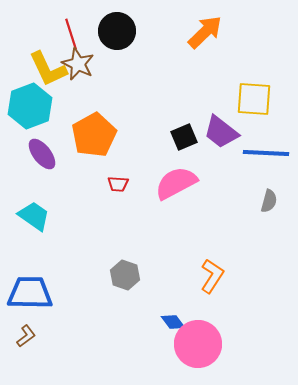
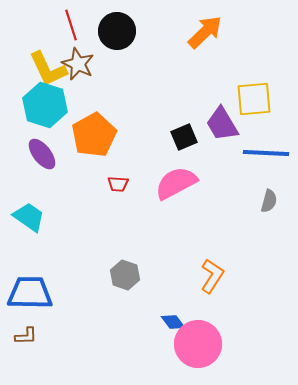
red line: moved 9 px up
yellow square: rotated 9 degrees counterclockwise
cyan hexagon: moved 15 px right, 1 px up; rotated 21 degrees counterclockwise
purple trapezoid: moved 1 px right, 8 px up; rotated 21 degrees clockwise
cyan trapezoid: moved 5 px left, 1 px down
brown L-shape: rotated 35 degrees clockwise
